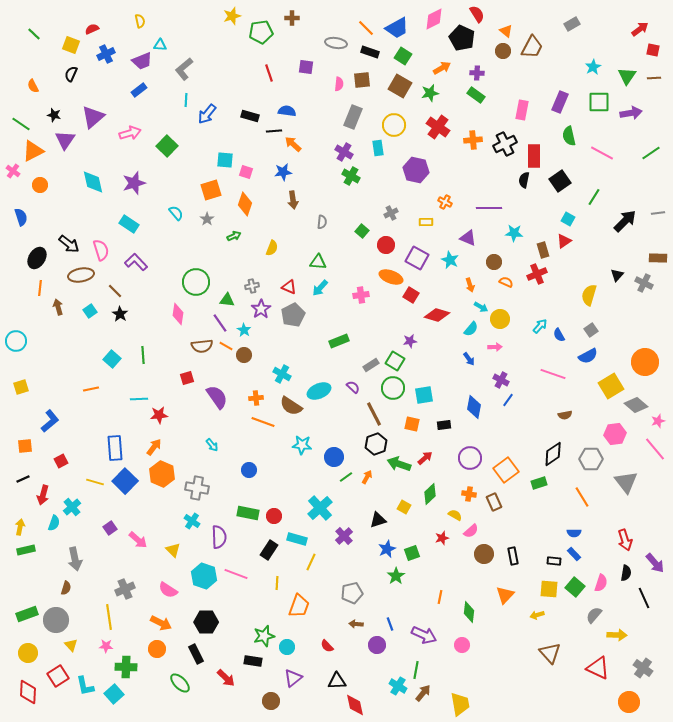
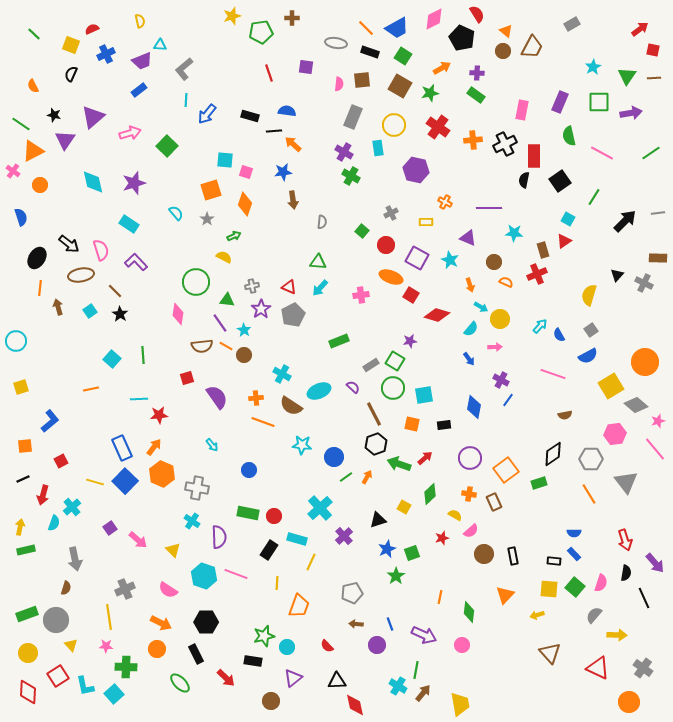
yellow semicircle at (272, 248): moved 48 px left, 9 px down; rotated 84 degrees counterclockwise
blue rectangle at (115, 448): moved 7 px right; rotated 20 degrees counterclockwise
orange line at (582, 497): moved 7 px right, 3 px up
